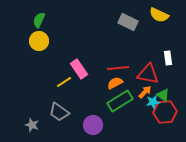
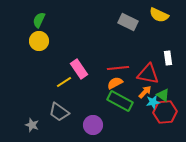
green rectangle: rotated 60 degrees clockwise
